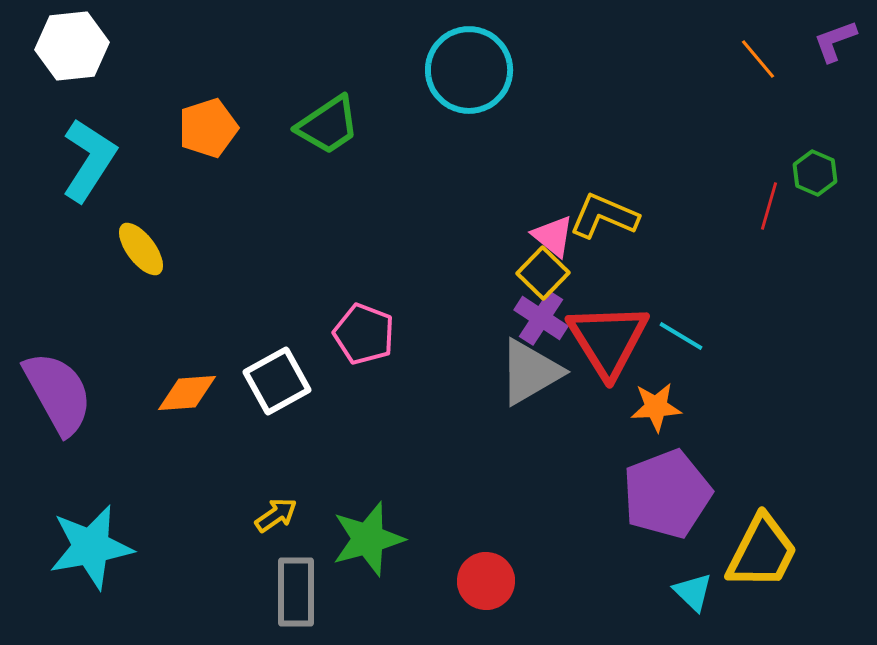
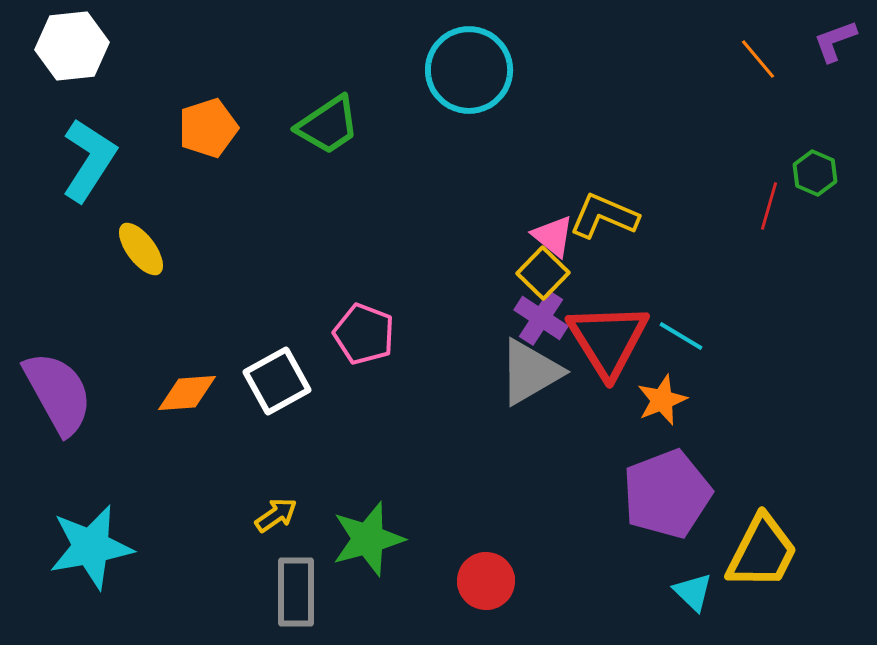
orange star: moved 6 px right, 7 px up; rotated 18 degrees counterclockwise
